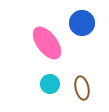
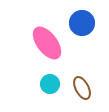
brown ellipse: rotated 15 degrees counterclockwise
